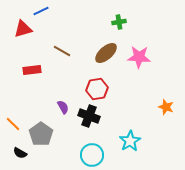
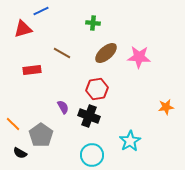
green cross: moved 26 px left, 1 px down; rotated 16 degrees clockwise
brown line: moved 2 px down
orange star: rotated 28 degrees counterclockwise
gray pentagon: moved 1 px down
